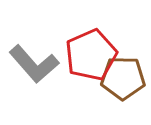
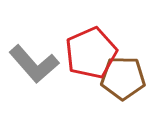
red pentagon: moved 2 px up
